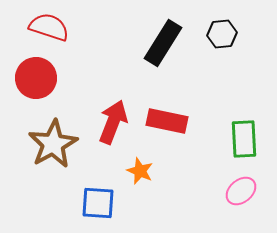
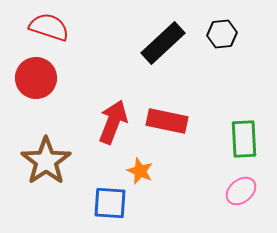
black rectangle: rotated 15 degrees clockwise
brown star: moved 7 px left, 17 px down; rotated 6 degrees counterclockwise
blue square: moved 12 px right
